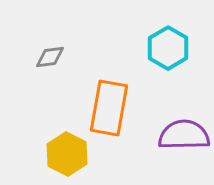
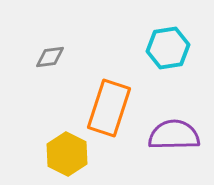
cyan hexagon: rotated 21 degrees clockwise
orange rectangle: rotated 8 degrees clockwise
purple semicircle: moved 10 px left
